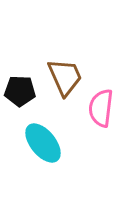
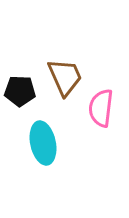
cyan ellipse: rotated 27 degrees clockwise
